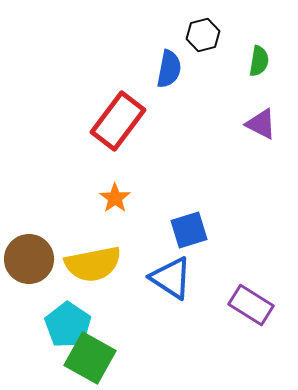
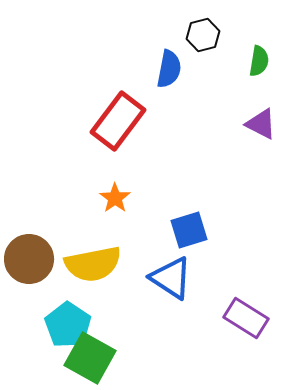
purple rectangle: moved 5 px left, 13 px down
